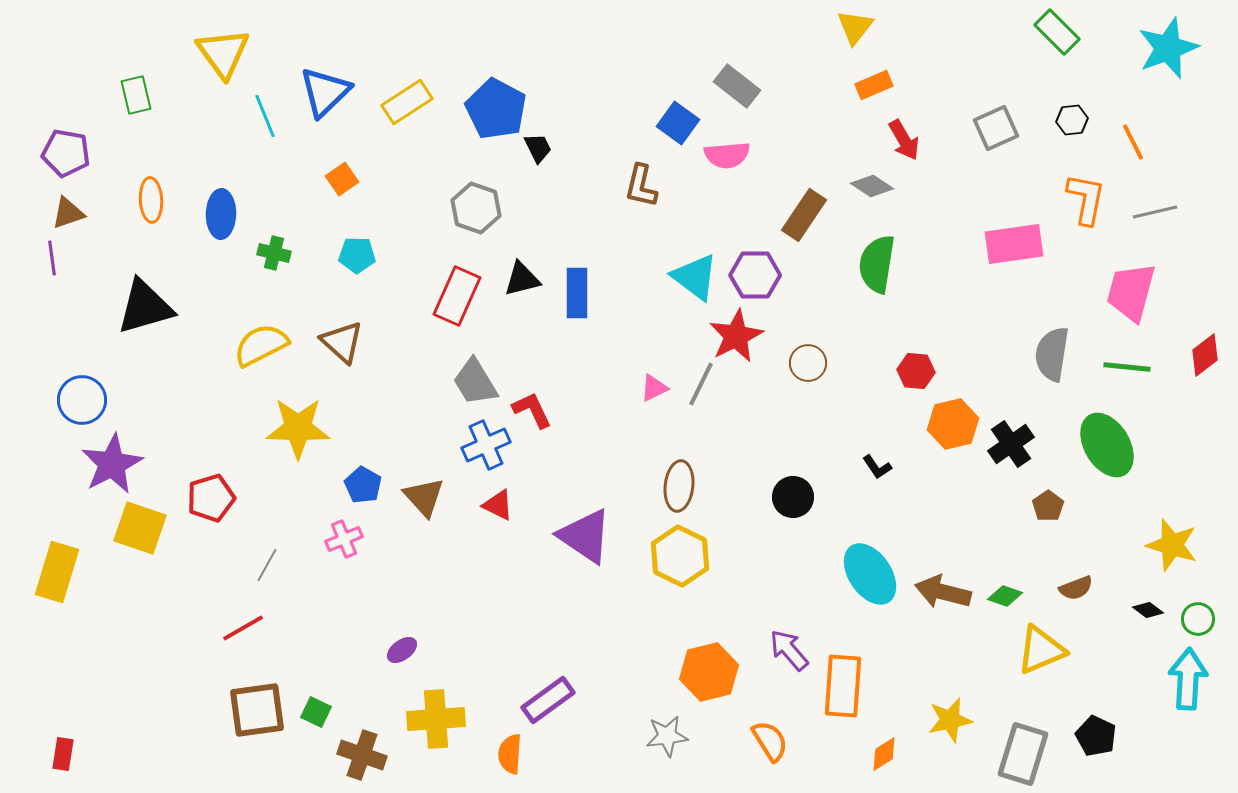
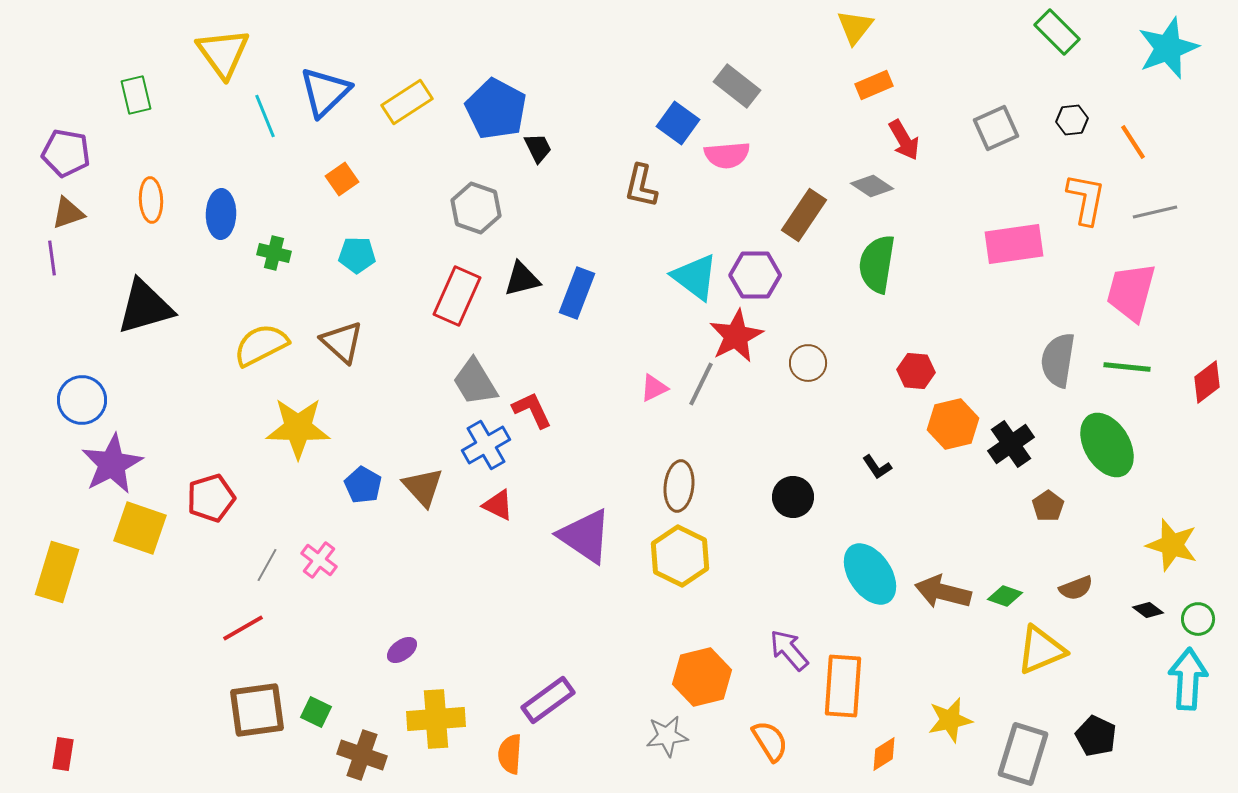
orange line at (1133, 142): rotated 6 degrees counterclockwise
blue rectangle at (577, 293): rotated 21 degrees clockwise
gray semicircle at (1052, 354): moved 6 px right, 6 px down
red diamond at (1205, 355): moved 2 px right, 27 px down
blue cross at (486, 445): rotated 6 degrees counterclockwise
brown triangle at (424, 497): moved 1 px left, 10 px up
pink cross at (344, 539): moved 25 px left, 21 px down; rotated 30 degrees counterclockwise
orange hexagon at (709, 672): moved 7 px left, 5 px down
